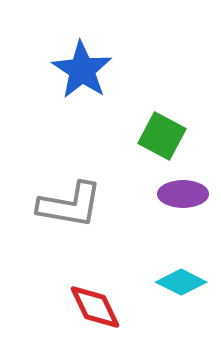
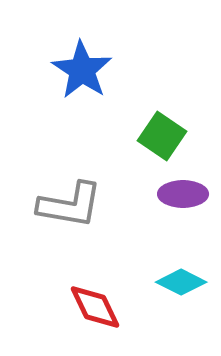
green square: rotated 6 degrees clockwise
